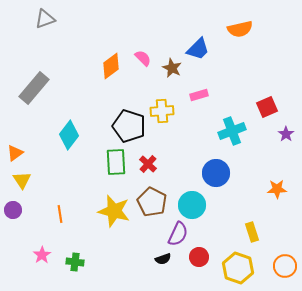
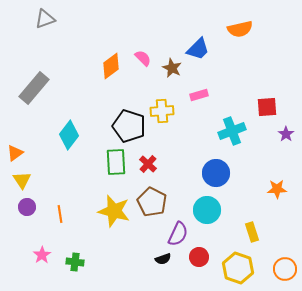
red square: rotated 20 degrees clockwise
cyan circle: moved 15 px right, 5 px down
purple circle: moved 14 px right, 3 px up
orange circle: moved 3 px down
